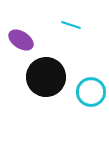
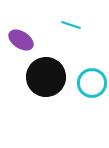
cyan circle: moved 1 px right, 9 px up
